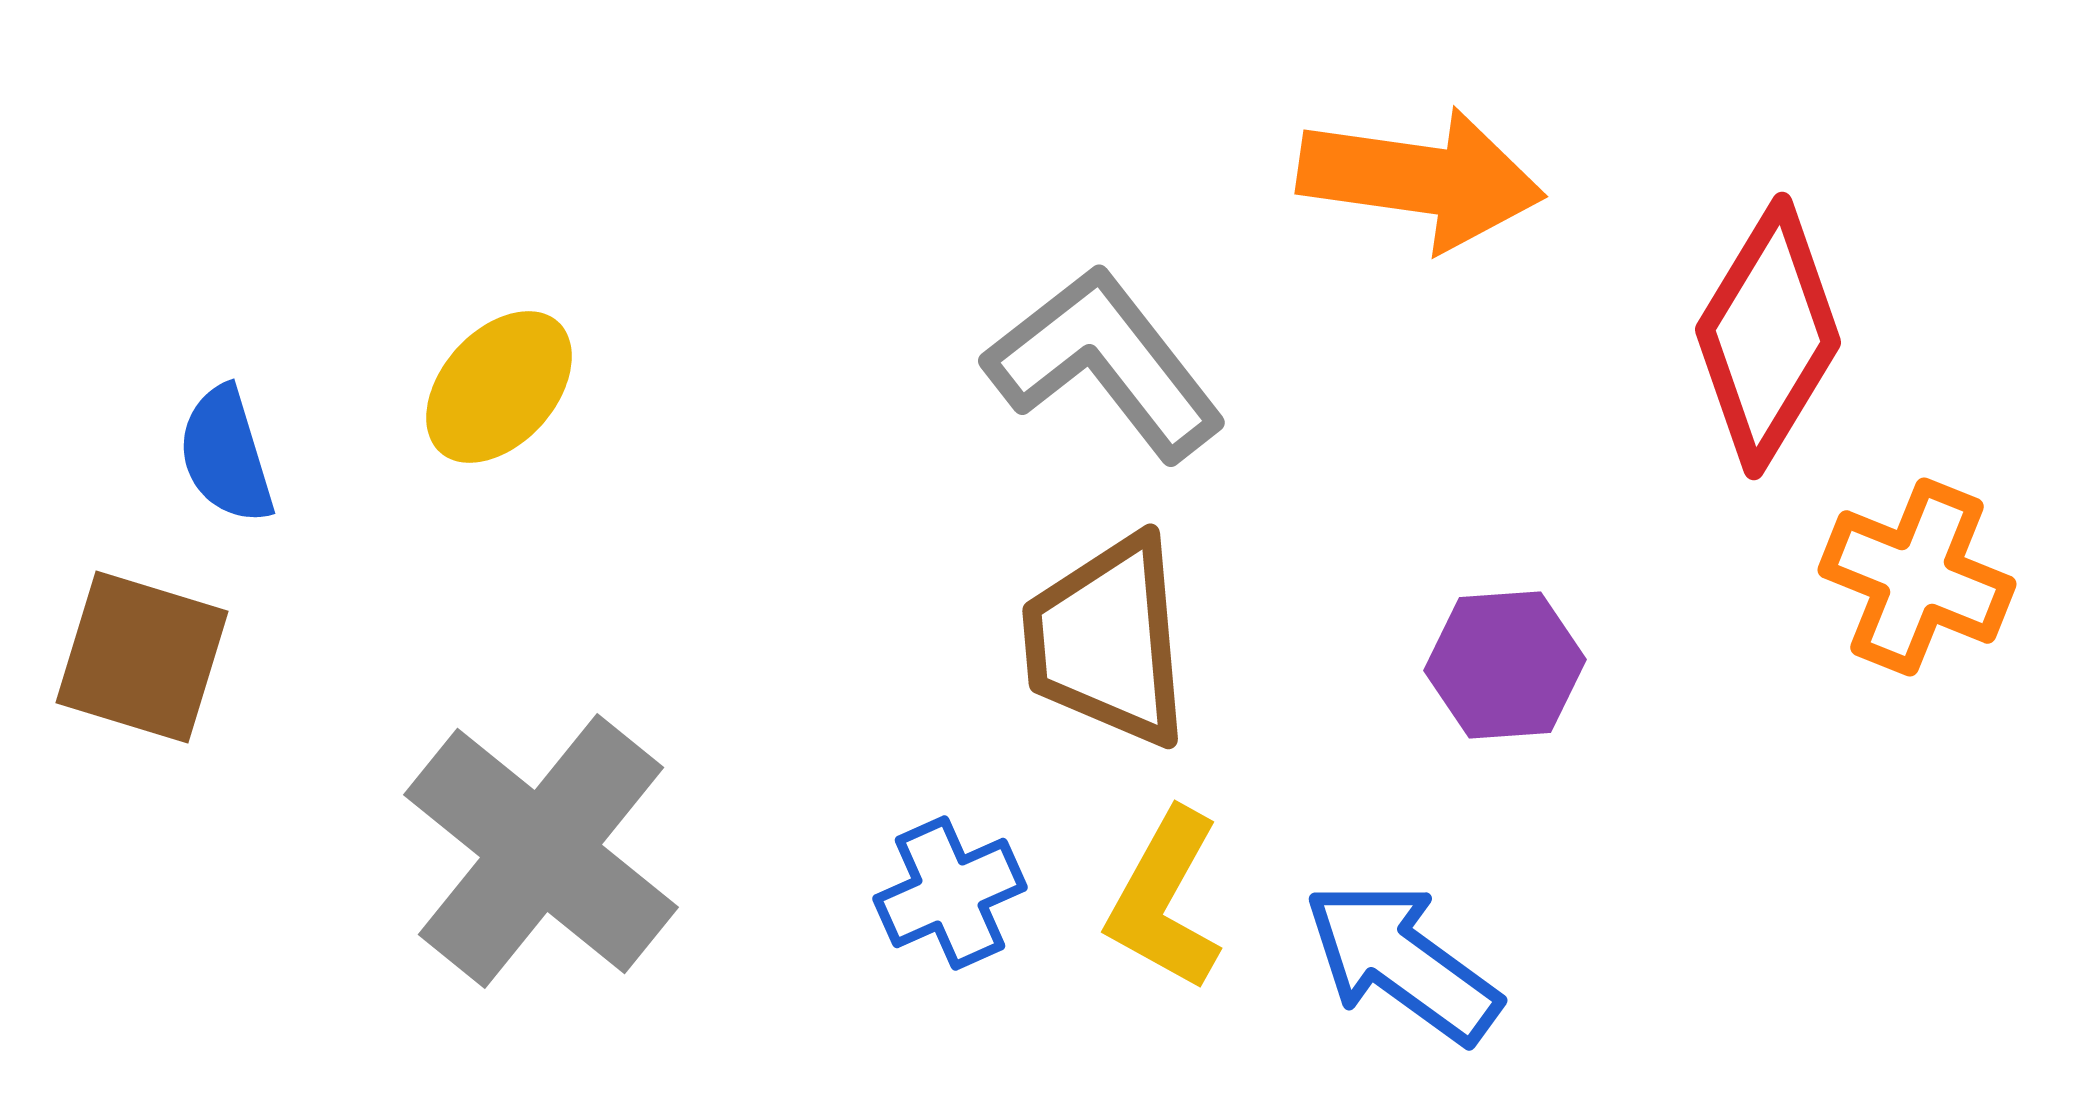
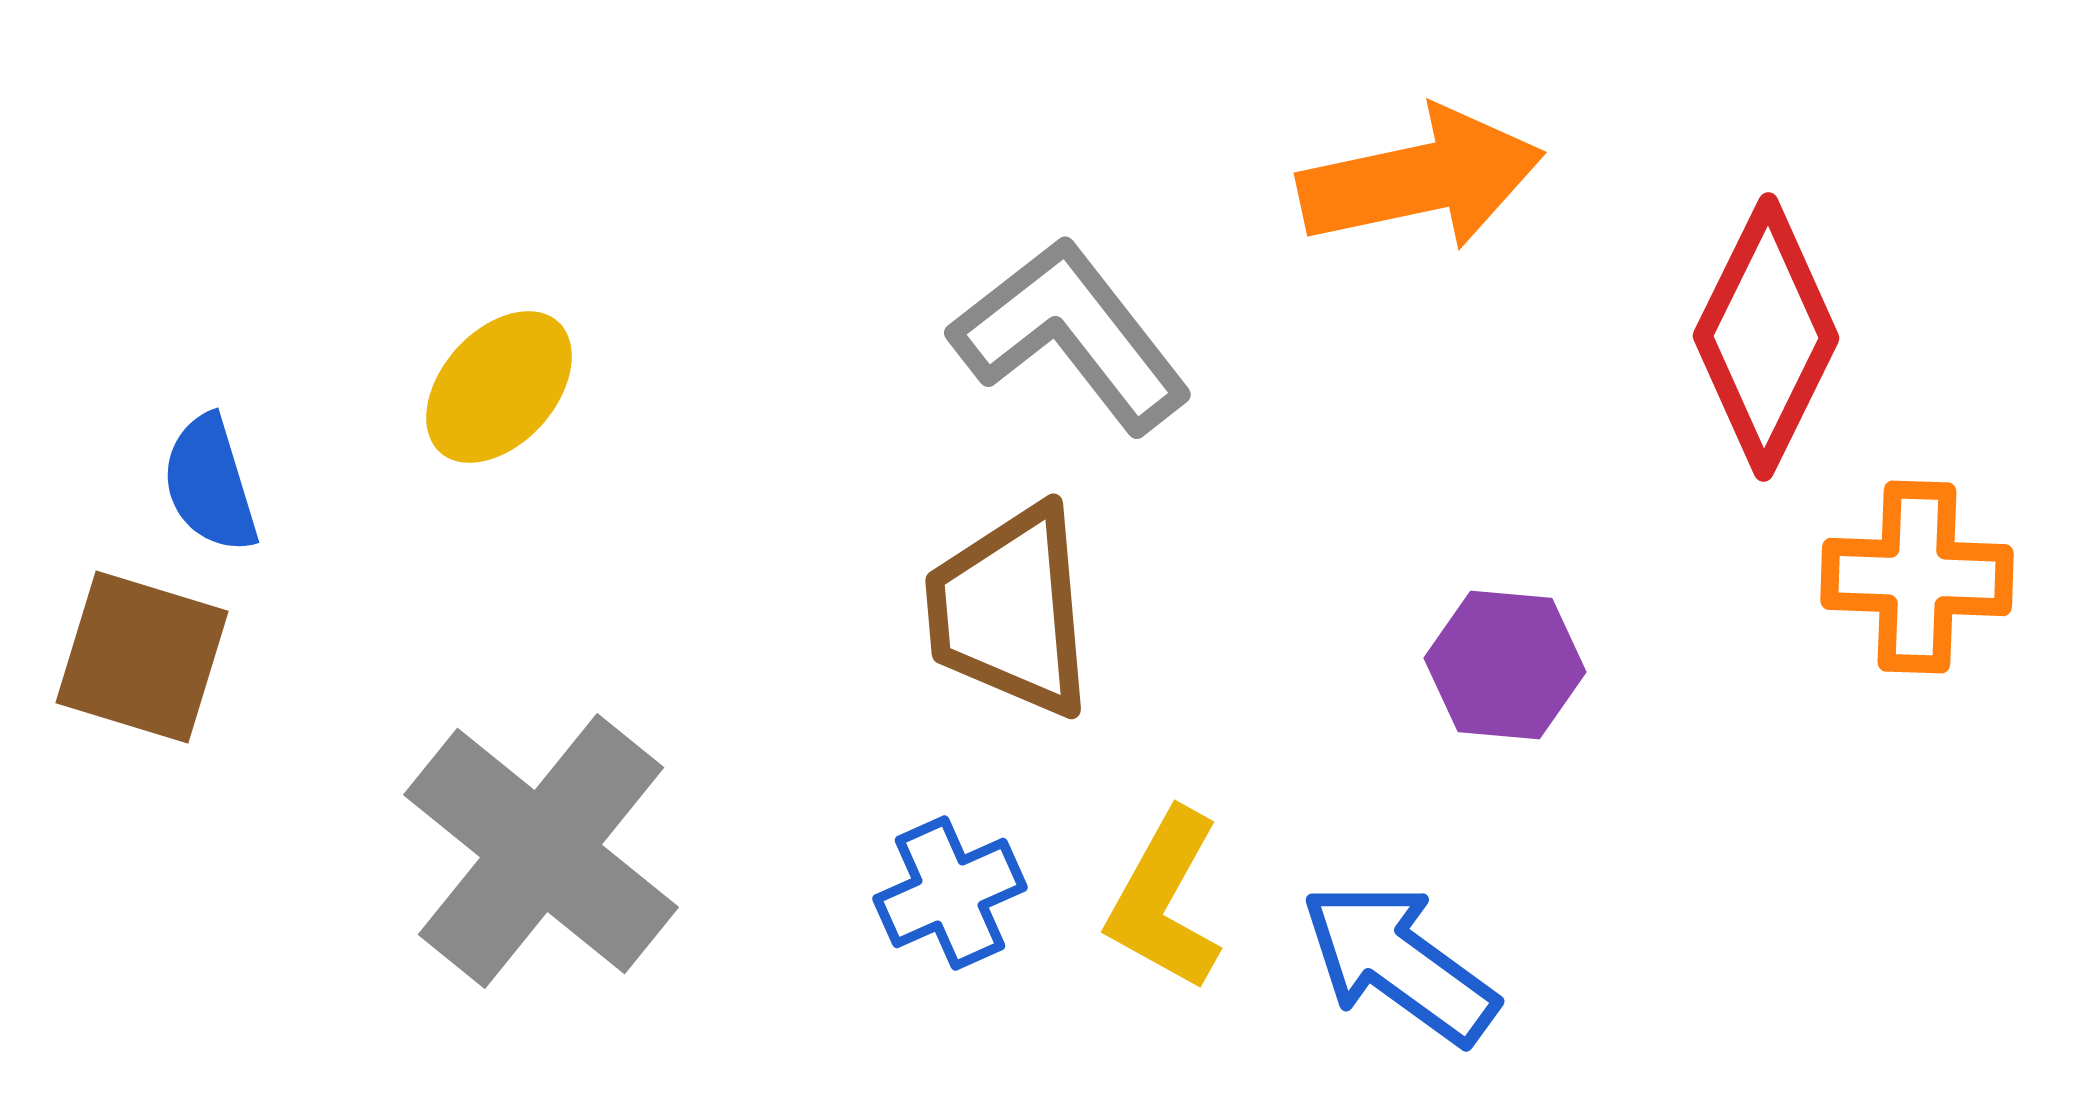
orange arrow: rotated 20 degrees counterclockwise
red diamond: moved 2 px left, 1 px down; rotated 5 degrees counterclockwise
gray L-shape: moved 34 px left, 28 px up
blue semicircle: moved 16 px left, 29 px down
orange cross: rotated 20 degrees counterclockwise
brown trapezoid: moved 97 px left, 30 px up
purple hexagon: rotated 9 degrees clockwise
blue arrow: moved 3 px left, 1 px down
